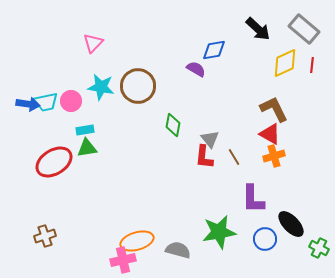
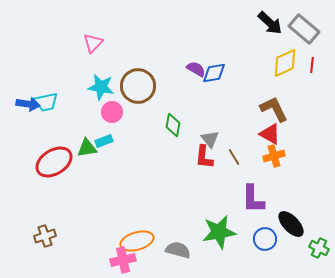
black arrow: moved 12 px right, 6 px up
blue diamond: moved 23 px down
pink circle: moved 41 px right, 11 px down
cyan rectangle: moved 19 px right, 11 px down; rotated 12 degrees counterclockwise
